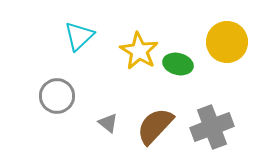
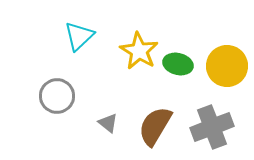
yellow circle: moved 24 px down
brown semicircle: rotated 12 degrees counterclockwise
